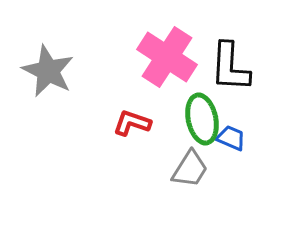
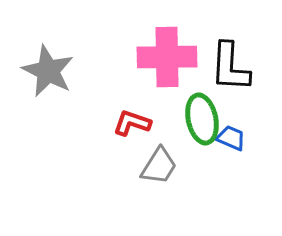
pink cross: rotated 34 degrees counterclockwise
gray trapezoid: moved 31 px left, 3 px up
